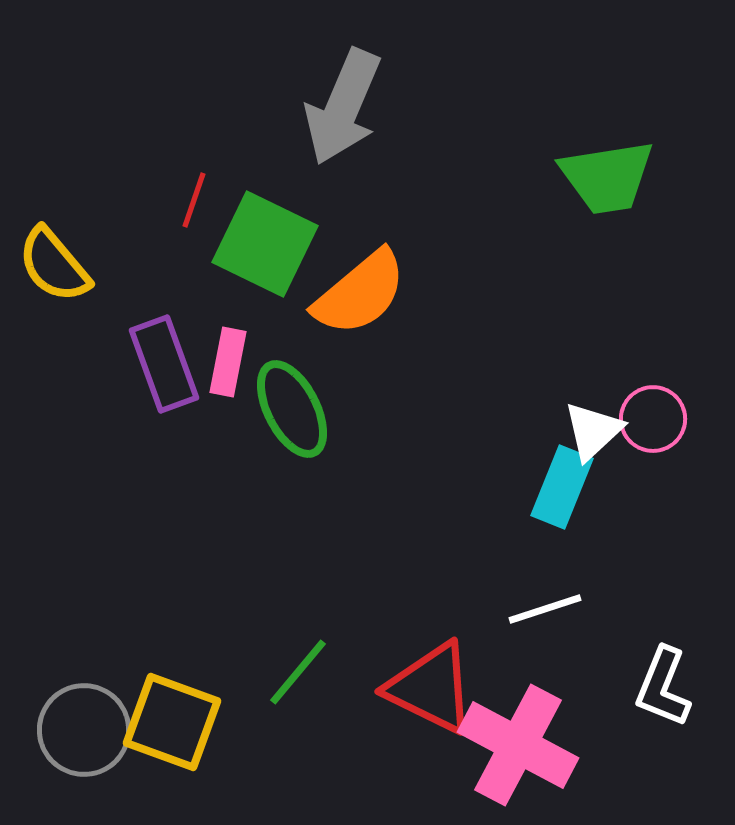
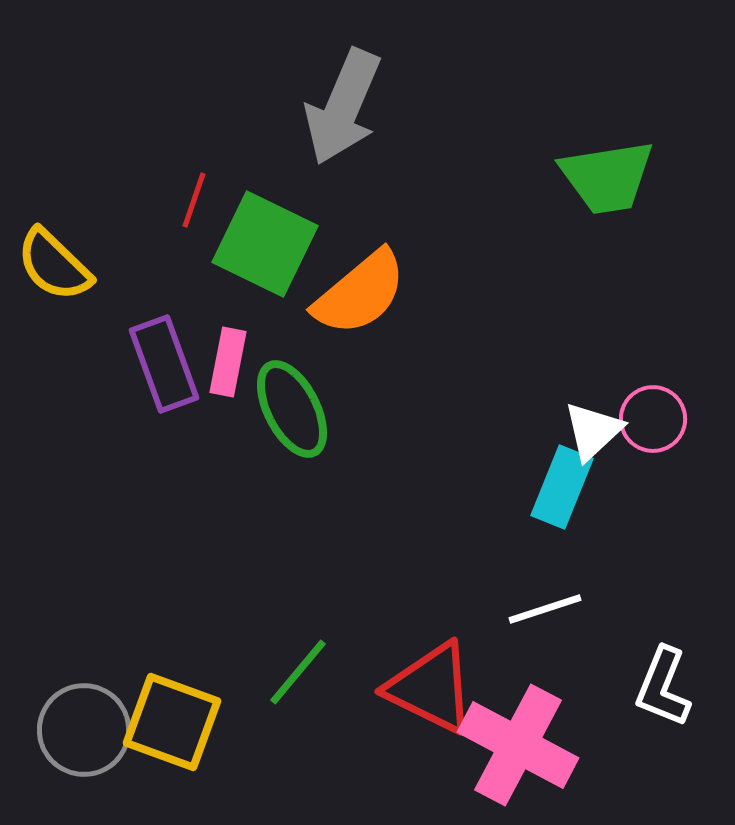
yellow semicircle: rotated 6 degrees counterclockwise
